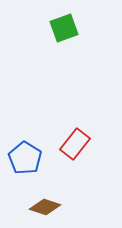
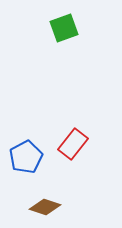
red rectangle: moved 2 px left
blue pentagon: moved 1 px right, 1 px up; rotated 12 degrees clockwise
